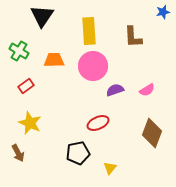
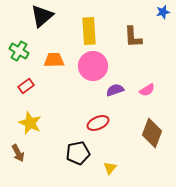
black triangle: rotated 15 degrees clockwise
